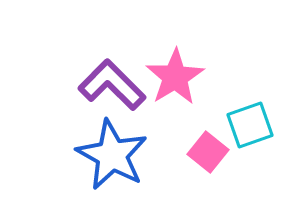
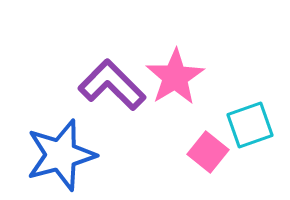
blue star: moved 51 px left; rotated 28 degrees clockwise
